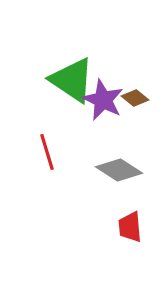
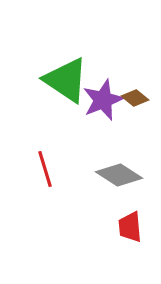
green triangle: moved 6 px left
purple star: rotated 24 degrees clockwise
red line: moved 2 px left, 17 px down
gray diamond: moved 5 px down
